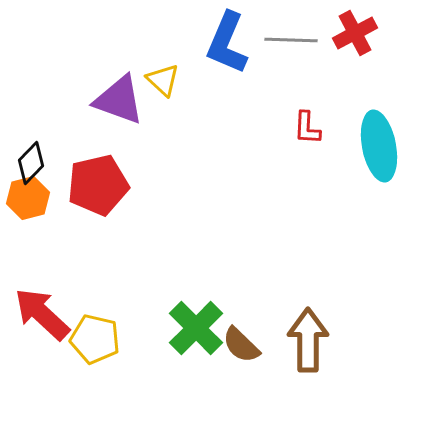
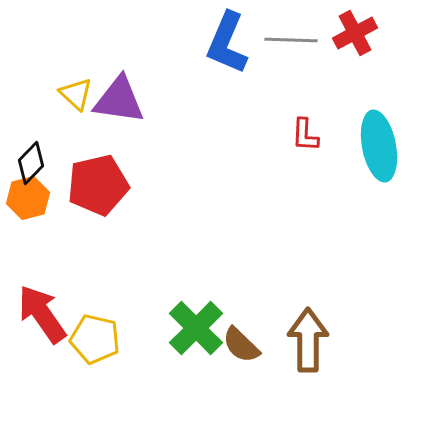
yellow triangle: moved 87 px left, 14 px down
purple triangle: rotated 12 degrees counterclockwise
red L-shape: moved 2 px left, 7 px down
red arrow: rotated 12 degrees clockwise
